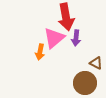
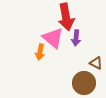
pink triangle: moved 1 px left; rotated 40 degrees counterclockwise
brown circle: moved 1 px left
